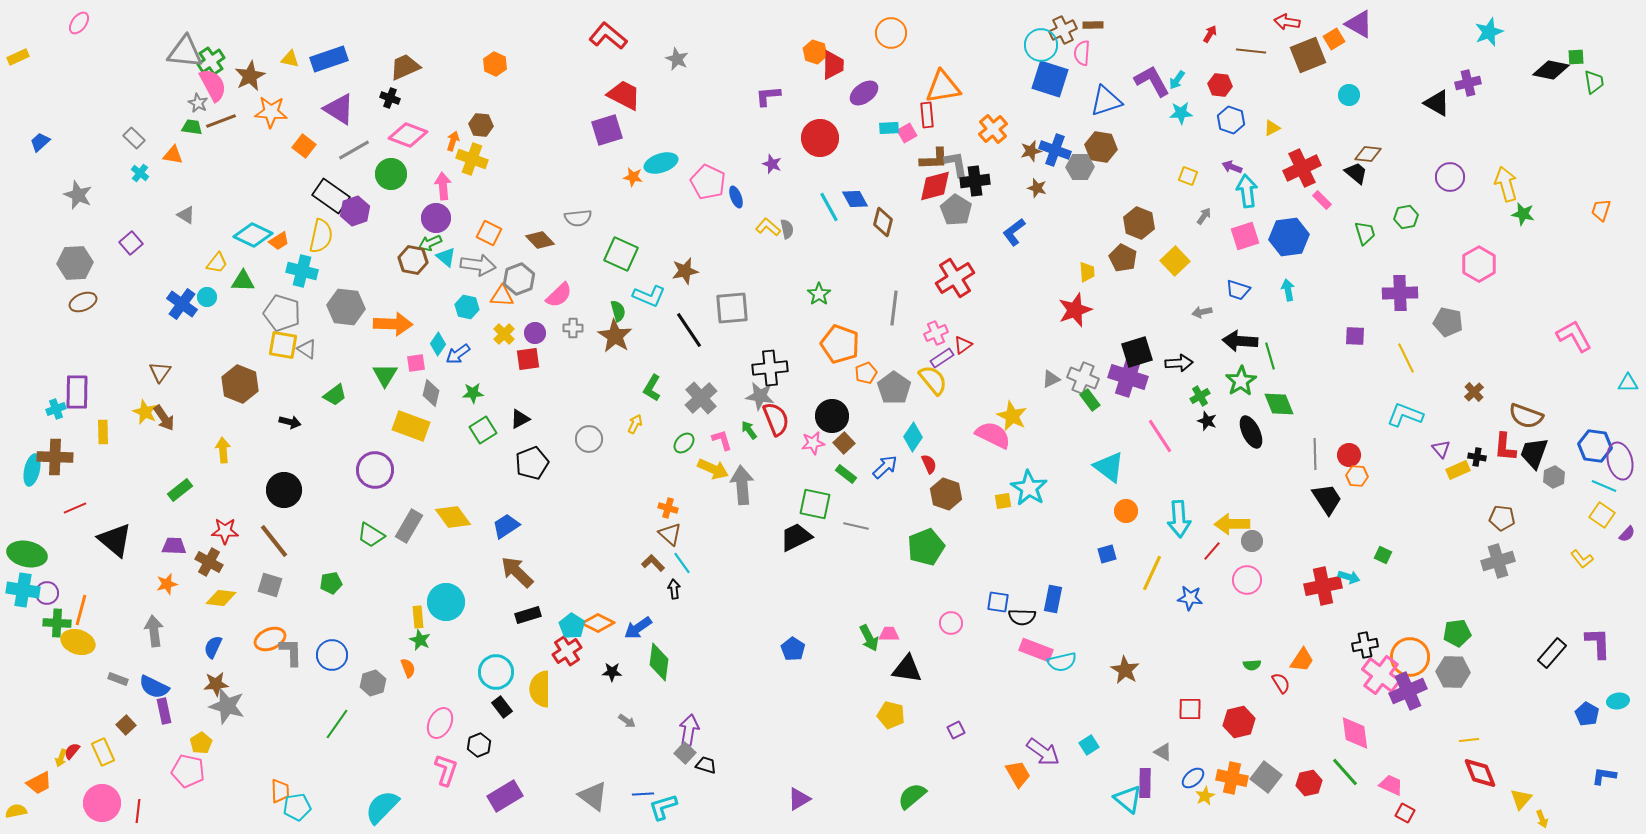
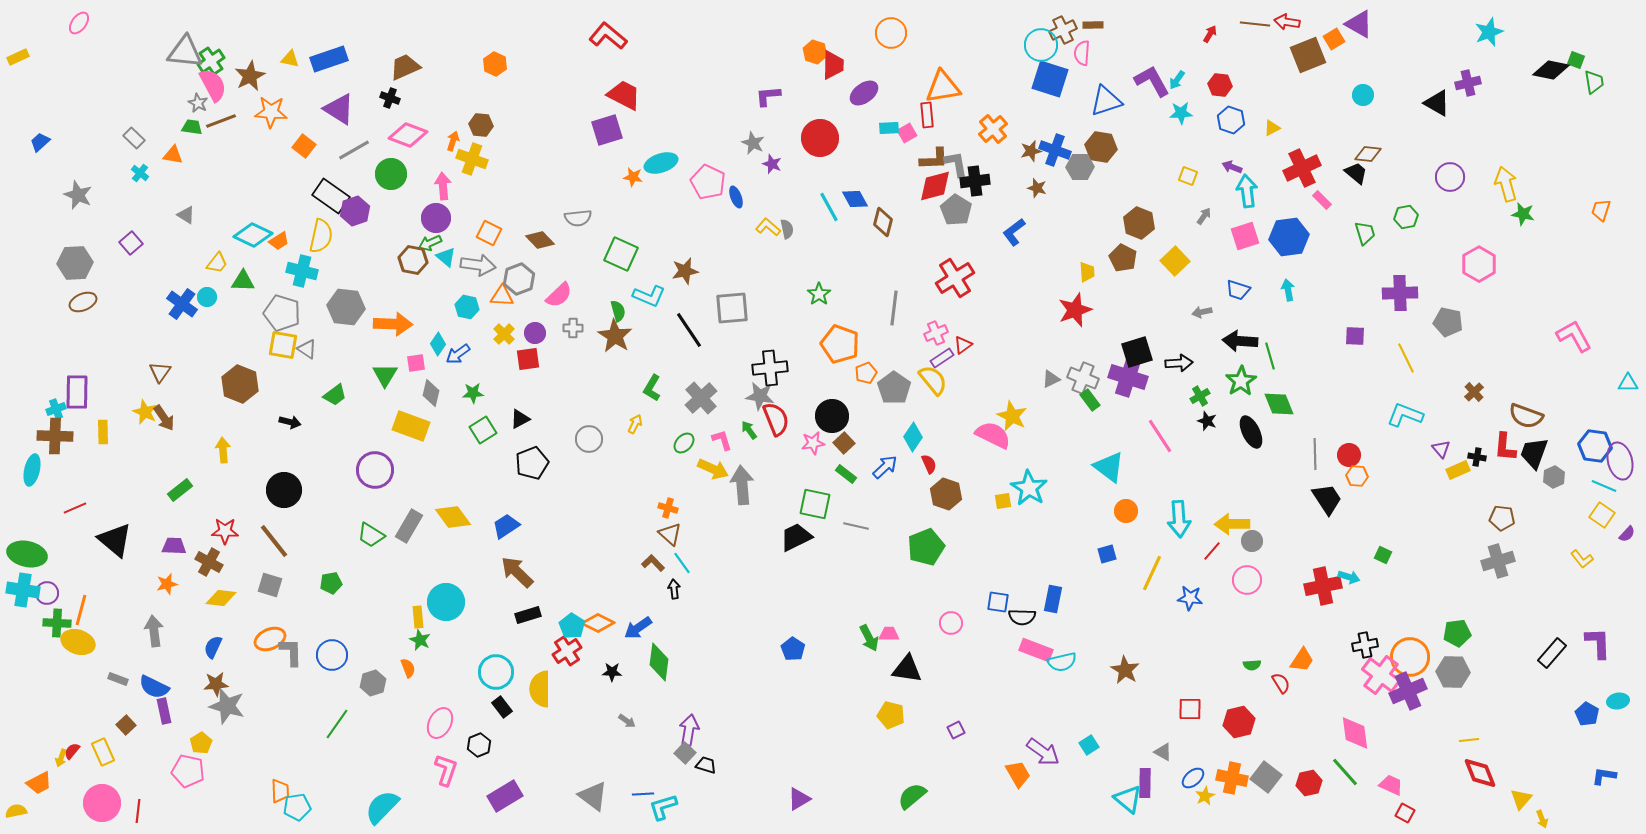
brown line at (1251, 51): moved 4 px right, 27 px up
green square at (1576, 57): moved 3 px down; rotated 24 degrees clockwise
gray star at (677, 59): moved 76 px right, 84 px down
cyan circle at (1349, 95): moved 14 px right
brown cross at (55, 457): moved 21 px up
